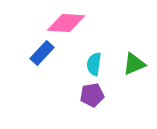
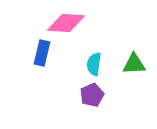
blue rectangle: rotated 30 degrees counterclockwise
green triangle: rotated 20 degrees clockwise
purple pentagon: rotated 15 degrees counterclockwise
